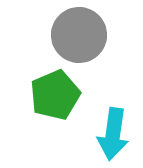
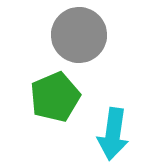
green pentagon: moved 2 px down
